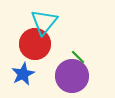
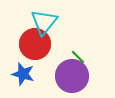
blue star: rotated 30 degrees counterclockwise
